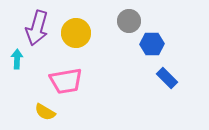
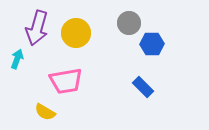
gray circle: moved 2 px down
cyan arrow: rotated 18 degrees clockwise
blue rectangle: moved 24 px left, 9 px down
